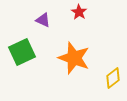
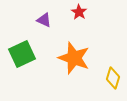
purple triangle: moved 1 px right
green square: moved 2 px down
yellow diamond: rotated 35 degrees counterclockwise
